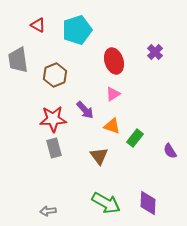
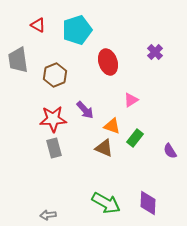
red ellipse: moved 6 px left, 1 px down
pink triangle: moved 18 px right, 6 px down
brown triangle: moved 5 px right, 8 px up; rotated 30 degrees counterclockwise
gray arrow: moved 4 px down
